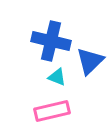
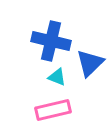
blue triangle: moved 2 px down
pink rectangle: moved 1 px right, 1 px up
